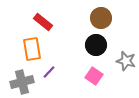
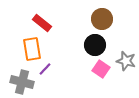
brown circle: moved 1 px right, 1 px down
red rectangle: moved 1 px left, 1 px down
black circle: moved 1 px left
purple line: moved 4 px left, 3 px up
pink square: moved 7 px right, 7 px up
gray cross: rotated 30 degrees clockwise
